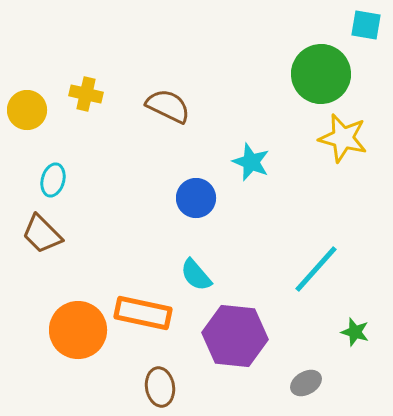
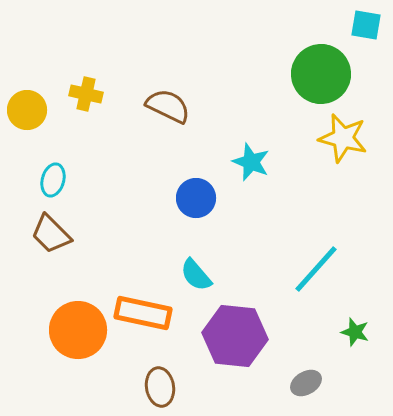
brown trapezoid: moved 9 px right
